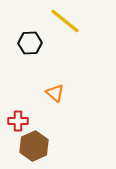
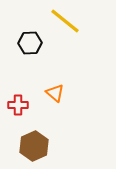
red cross: moved 16 px up
